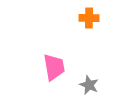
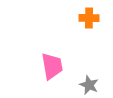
pink trapezoid: moved 2 px left, 1 px up
